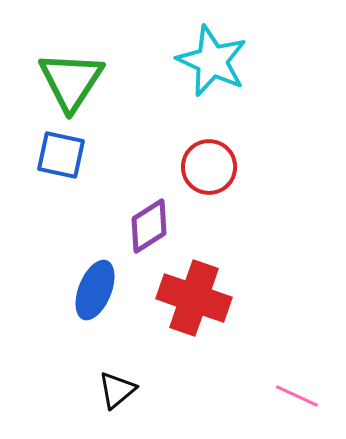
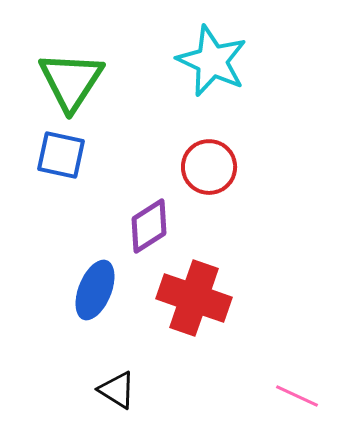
black triangle: rotated 48 degrees counterclockwise
